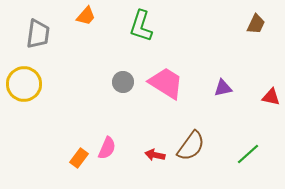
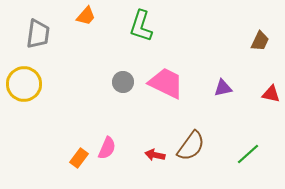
brown trapezoid: moved 4 px right, 17 px down
pink trapezoid: rotated 6 degrees counterclockwise
red triangle: moved 3 px up
